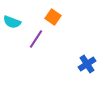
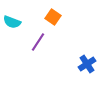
purple line: moved 2 px right, 3 px down
